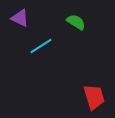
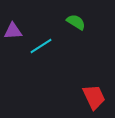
purple triangle: moved 7 px left, 13 px down; rotated 30 degrees counterclockwise
red trapezoid: rotated 8 degrees counterclockwise
